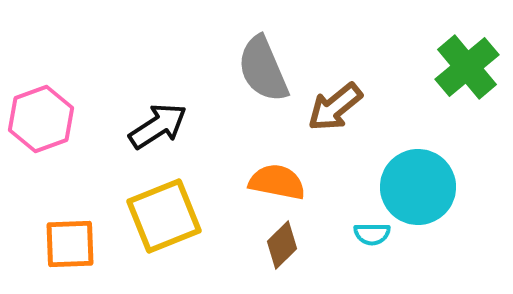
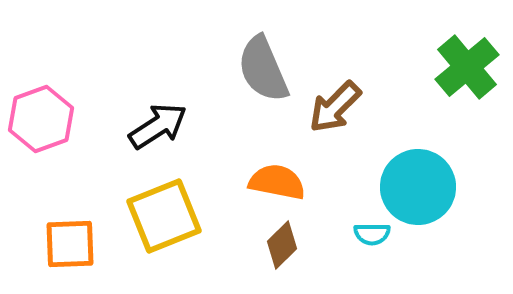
brown arrow: rotated 6 degrees counterclockwise
